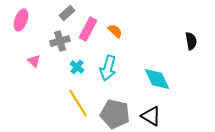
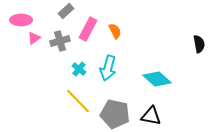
gray rectangle: moved 1 px left, 2 px up
pink ellipse: rotated 70 degrees clockwise
orange semicircle: rotated 21 degrees clockwise
black semicircle: moved 8 px right, 3 px down
pink triangle: moved 23 px up; rotated 40 degrees clockwise
cyan cross: moved 2 px right, 2 px down
cyan diamond: rotated 24 degrees counterclockwise
yellow line: moved 2 px up; rotated 12 degrees counterclockwise
black triangle: rotated 20 degrees counterclockwise
